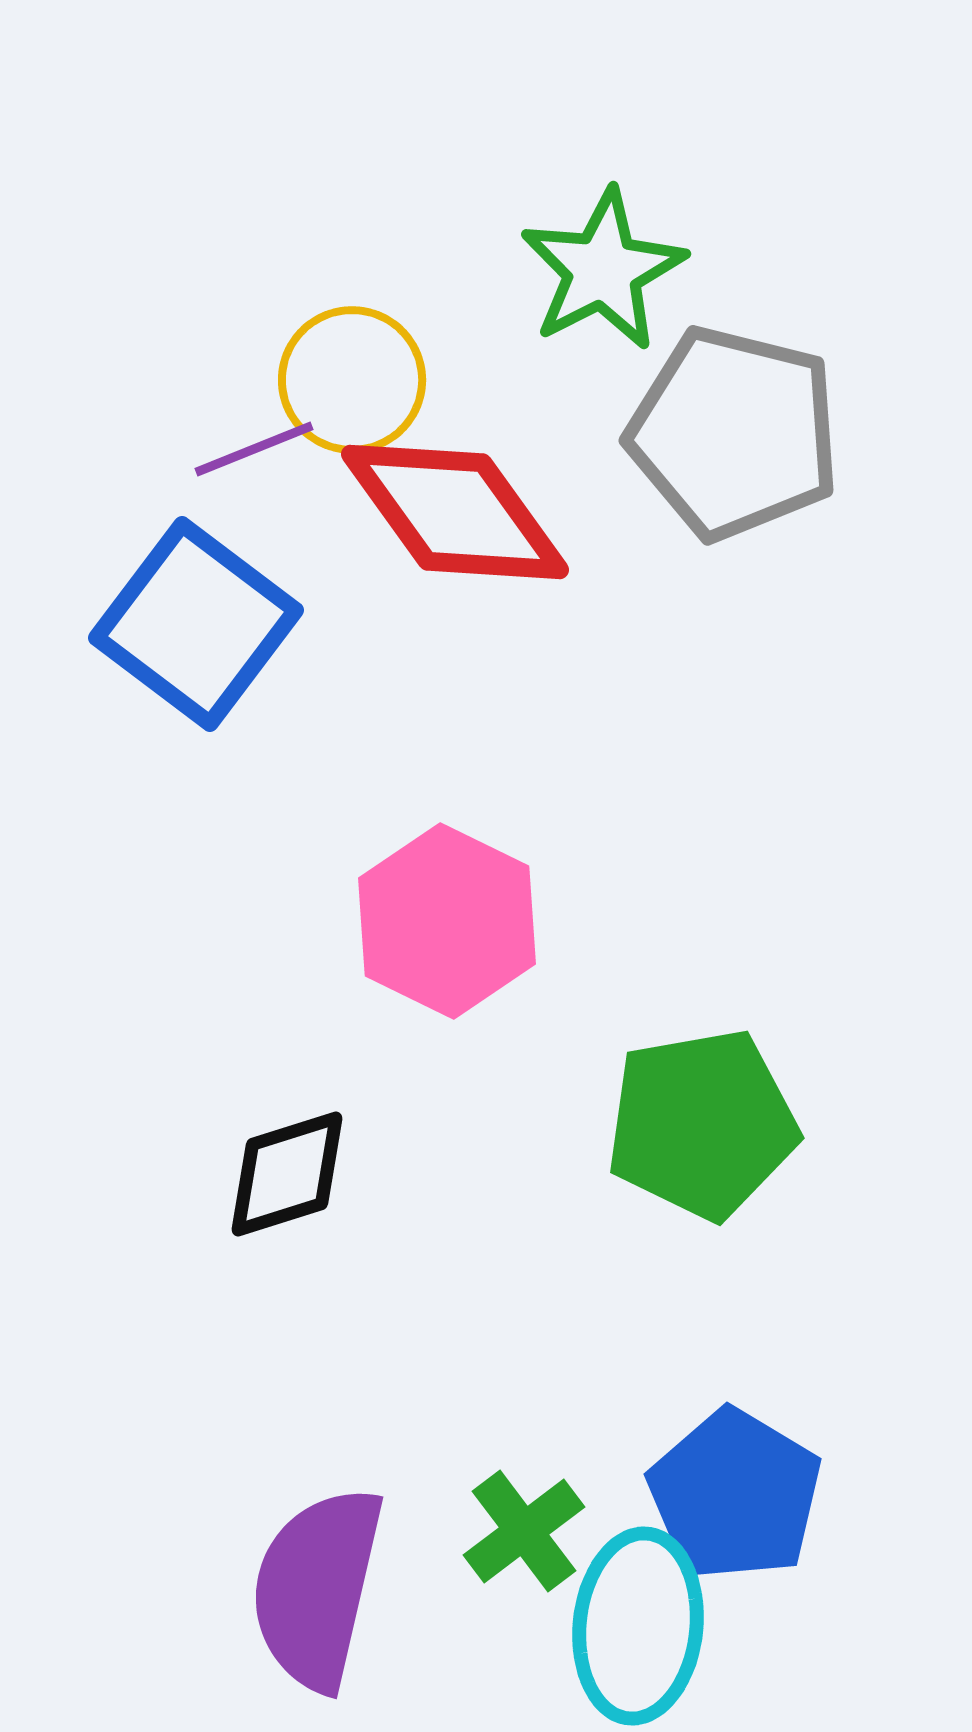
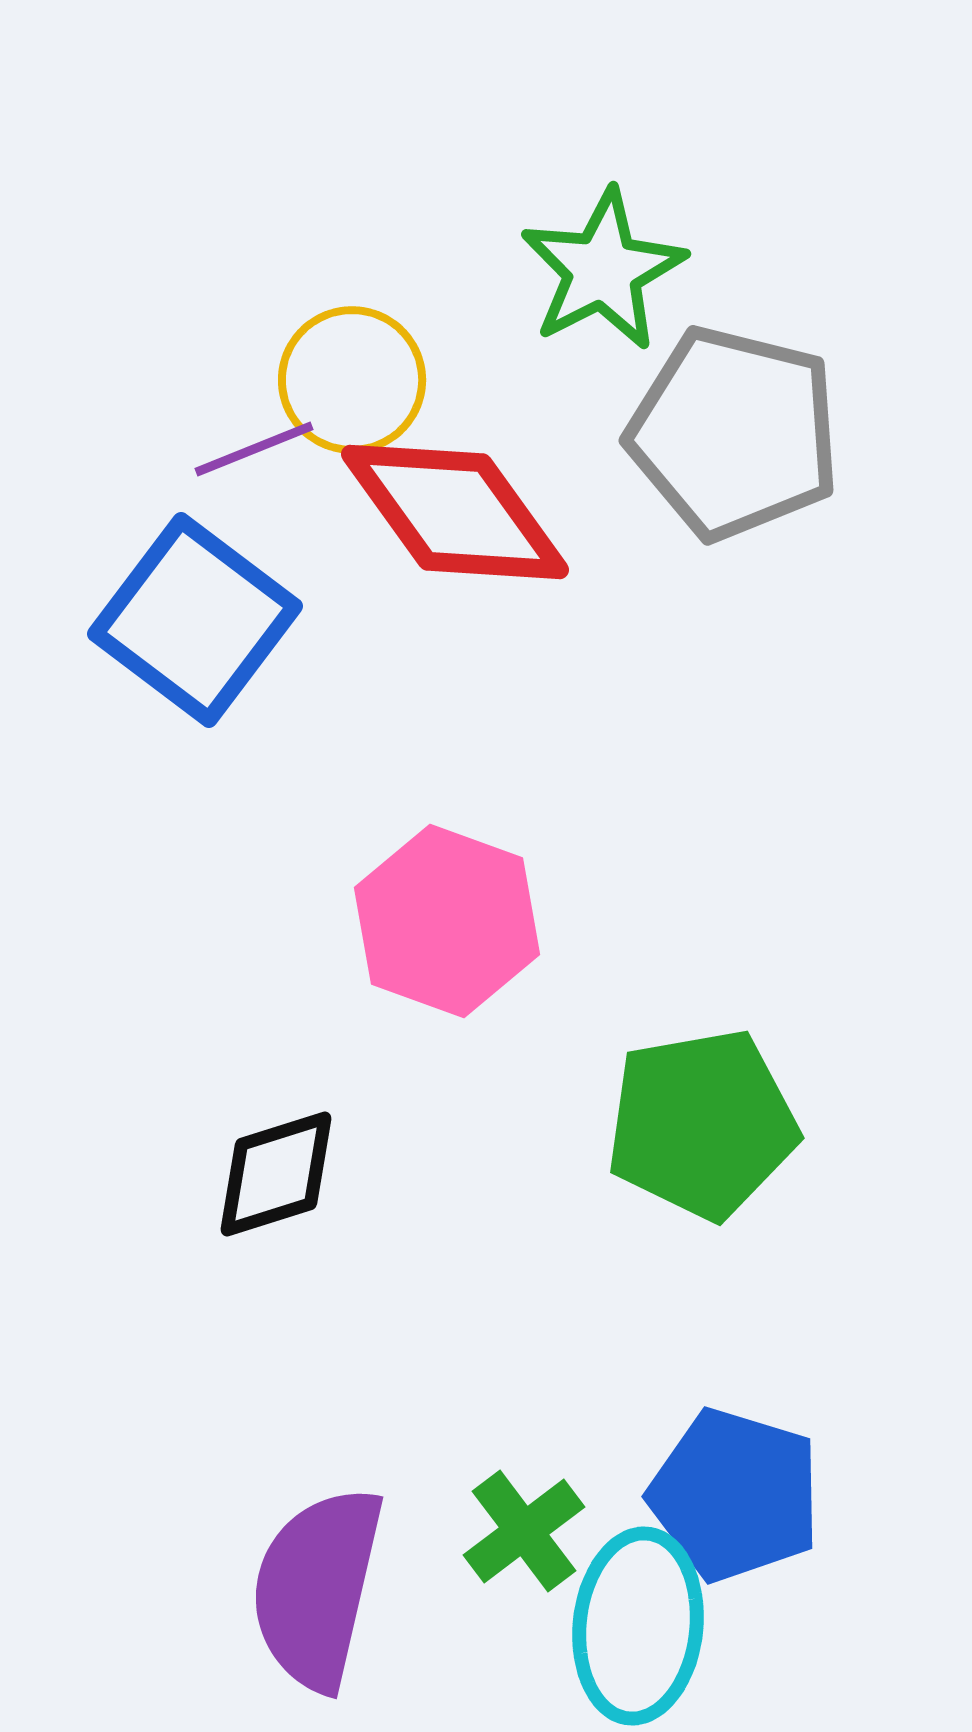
blue square: moved 1 px left, 4 px up
pink hexagon: rotated 6 degrees counterclockwise
black diamond: moved 11 px left
blue pentagon: rotated 14 degrees counterclockwise
